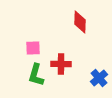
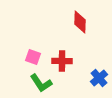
pink square: moved 9 px down; rotated 21 degrees clockwise
red cross: moved 1 px right, 3 px up
green L-shape: moved 5 px right, 8 px down; rotated 50 degrees counterclockwise
